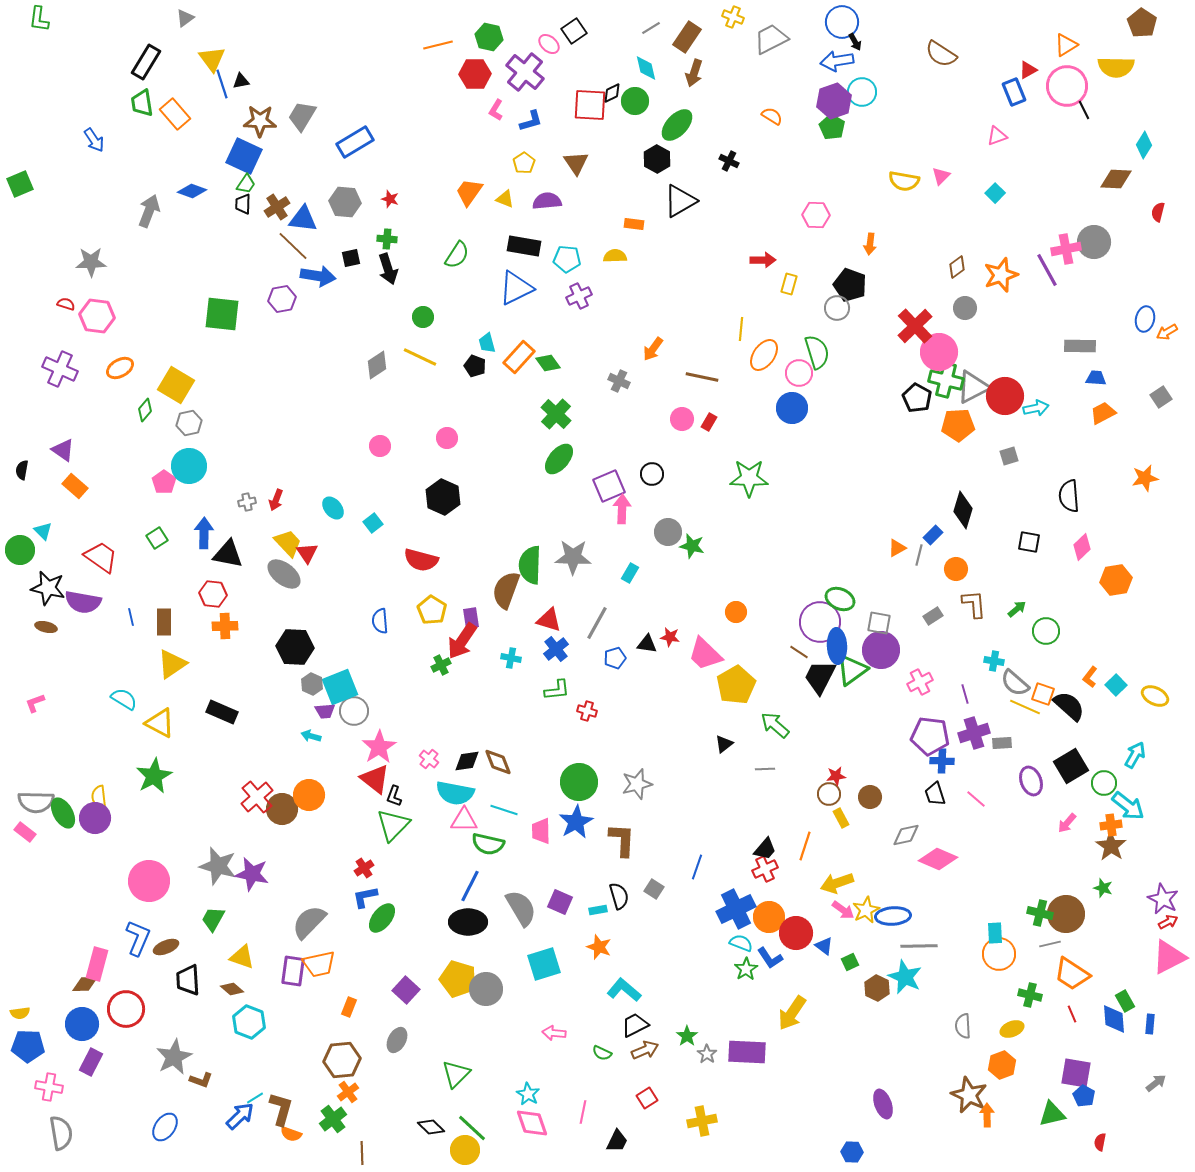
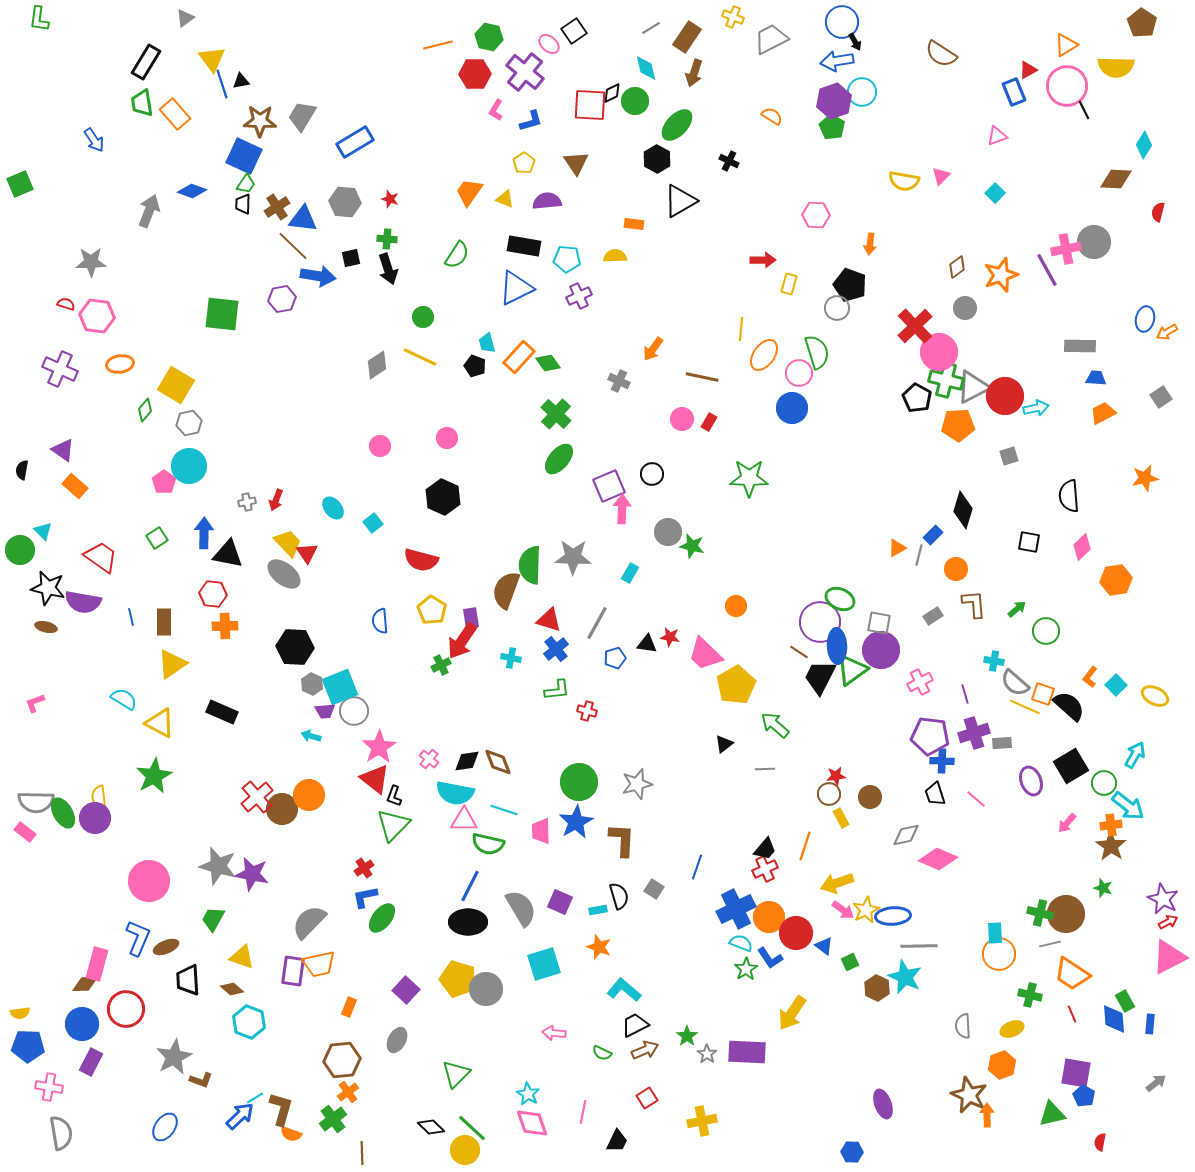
orange ellipse at (120, 368): moved 4 px up; rotated 20 degrees clockwise
orange circle at (736, 612): moved 6 px up
